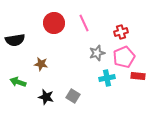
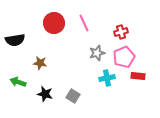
brown star: moved 1 px left, 1 px up
black star: moved 1 px left, 3 px up
